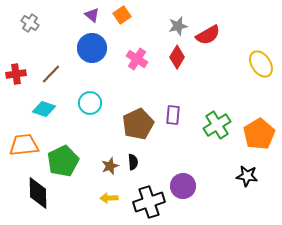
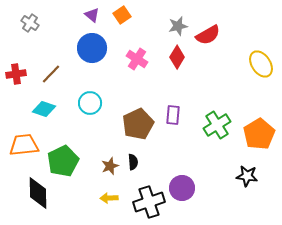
purple circle: moved 1 px left, 2 px down
